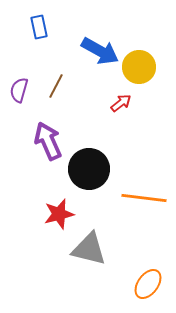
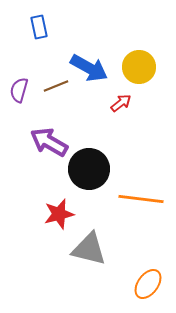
blue arrow: moved 11 px left, 17 px down
brown line: rotated 40 degrees clockwise
purple arrow: moved 1 px right, 1 px down; rotated 36 degrees counterclockwise
orange line: moved 3 px left, 1 px down
